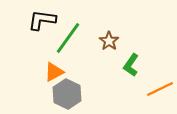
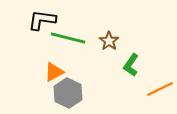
green line: rotated 68 degrees clockwise
gray hexagon: moved 1 px right, 1 px up
